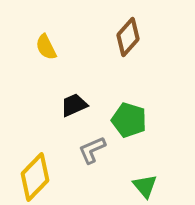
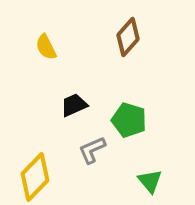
green triangle: moved 5 px right, 5 px up
